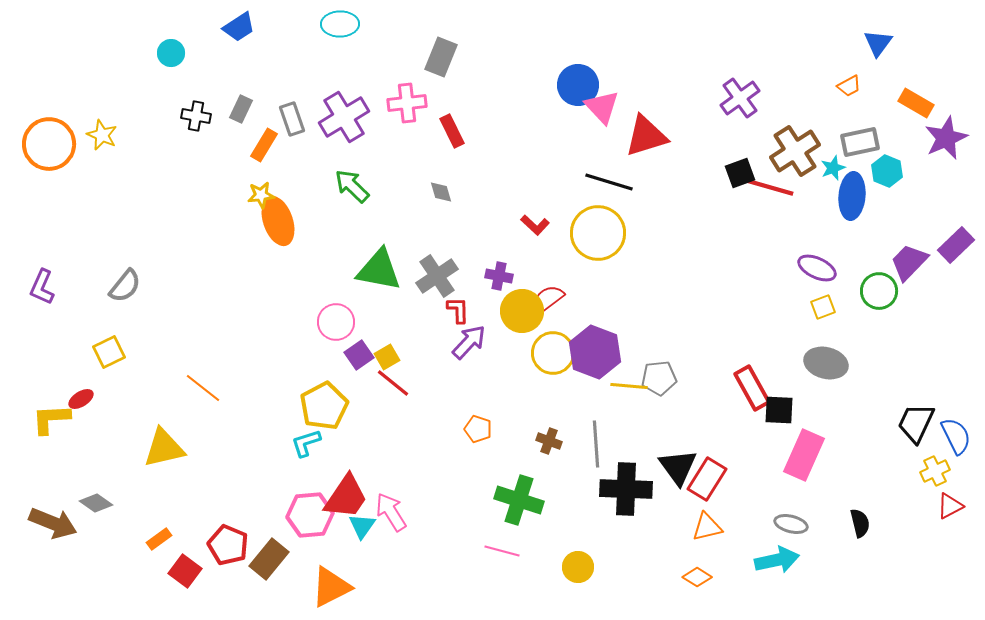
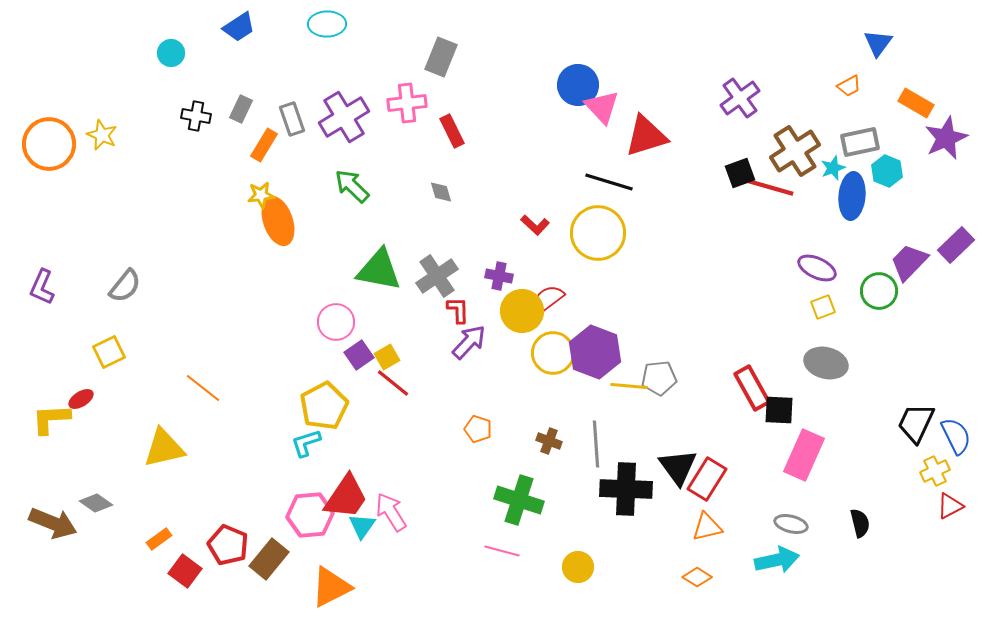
cyan ellipse at (340, 24): moved 13 px left
